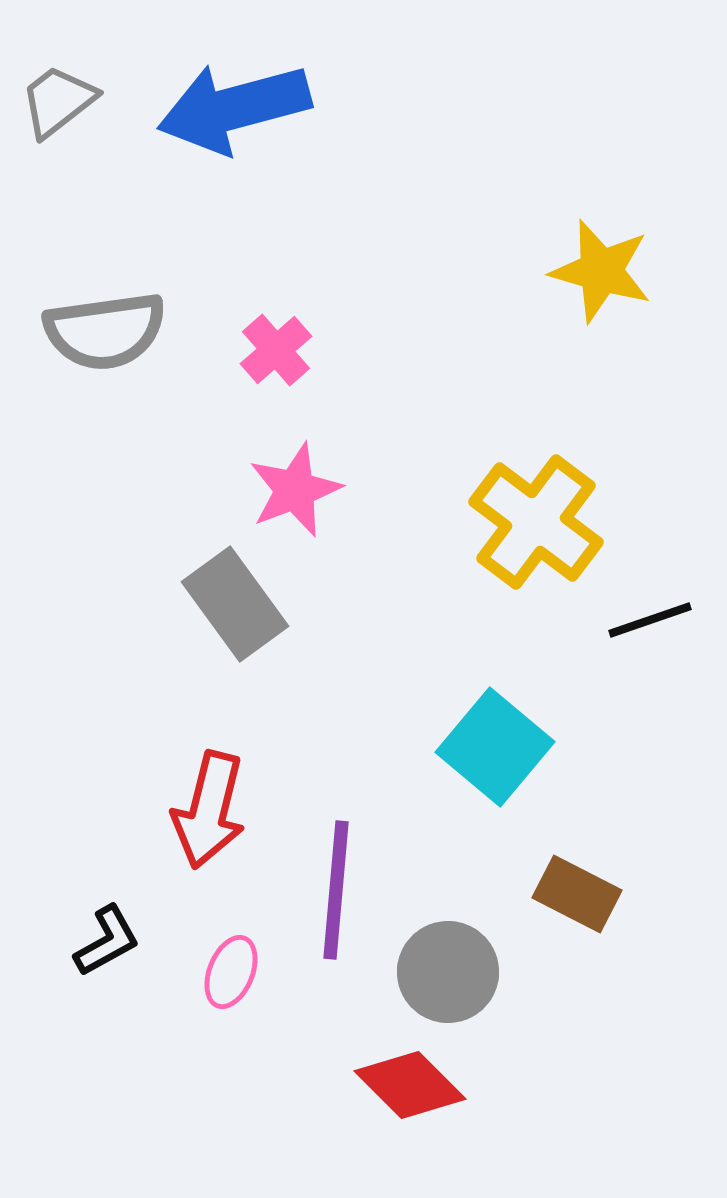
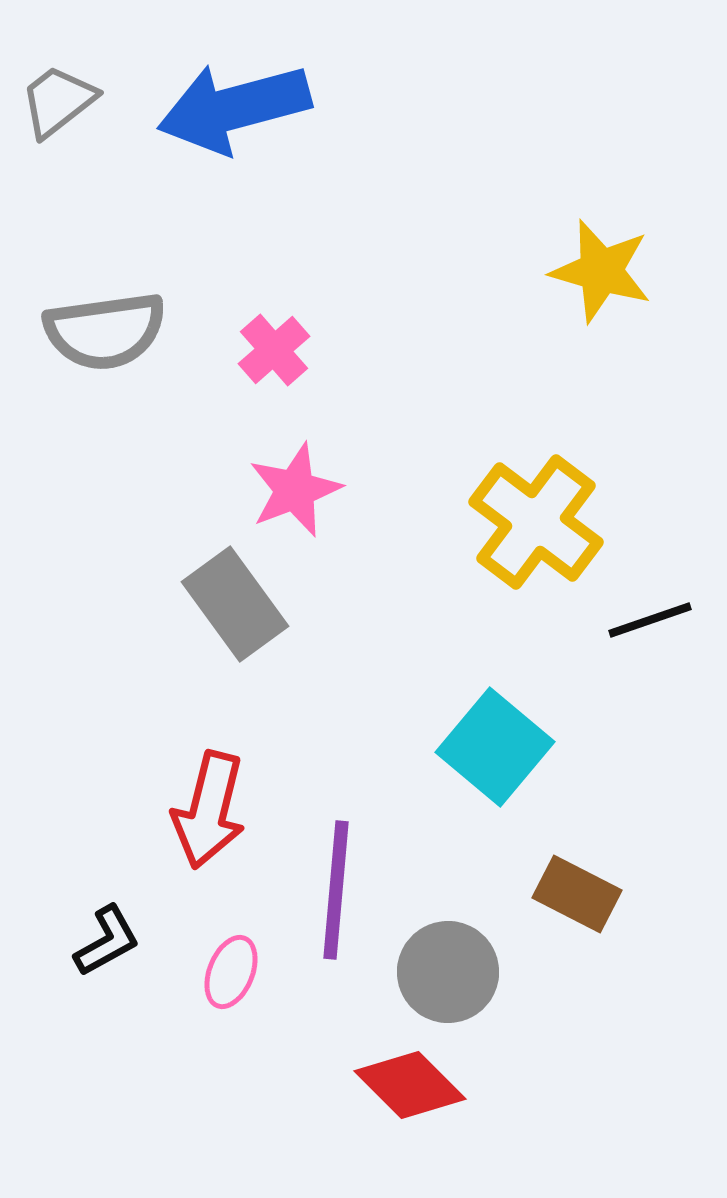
pink cross: moved 2 px left
